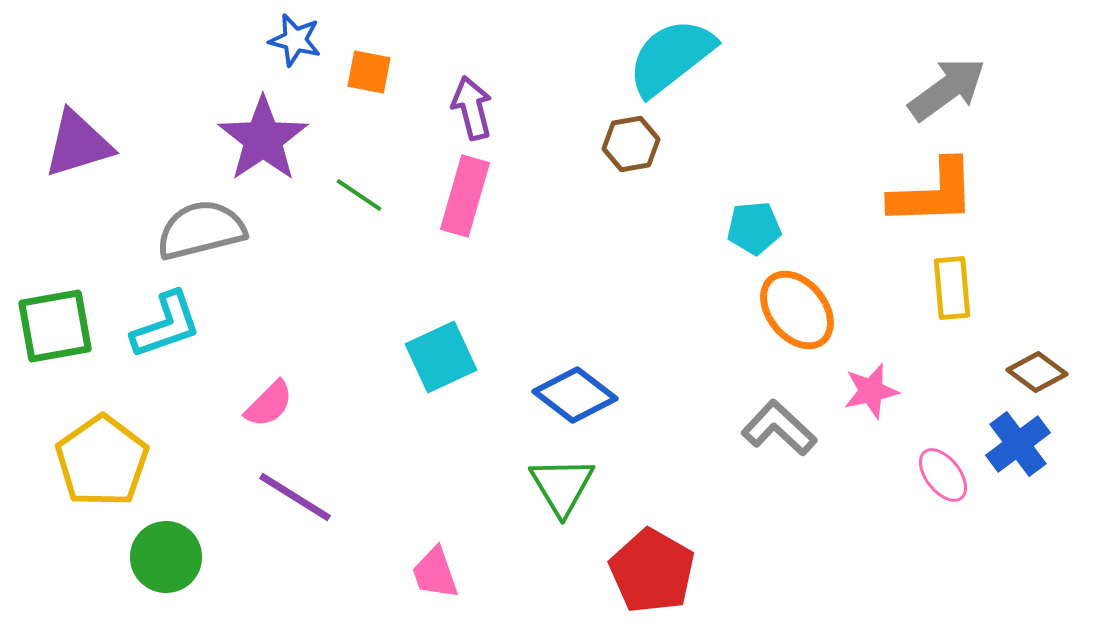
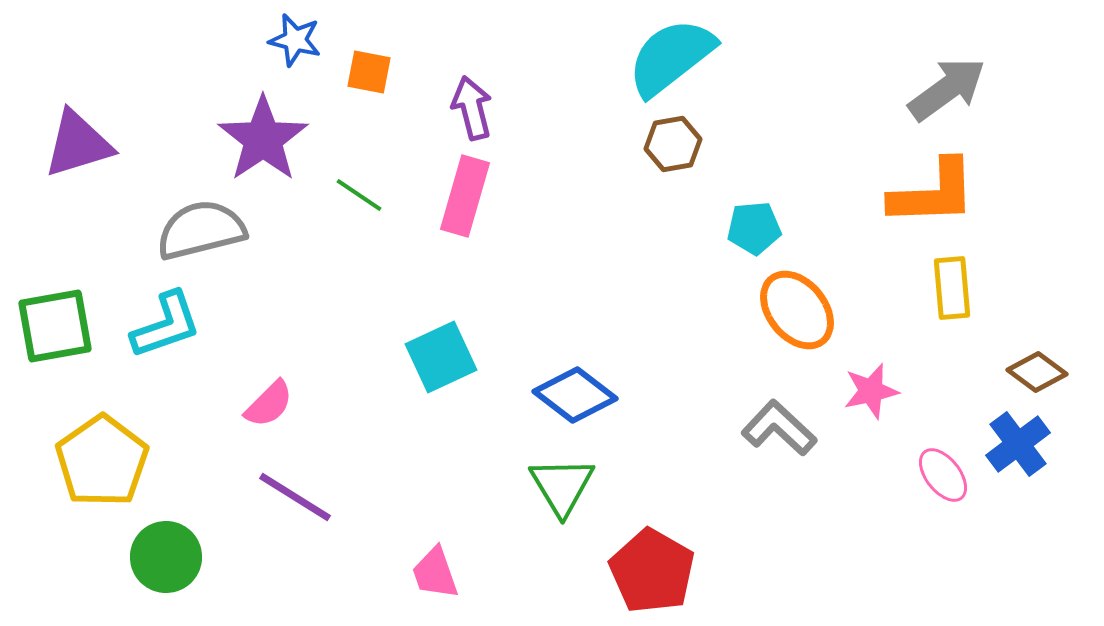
brown hexagon: moved 42 px right
